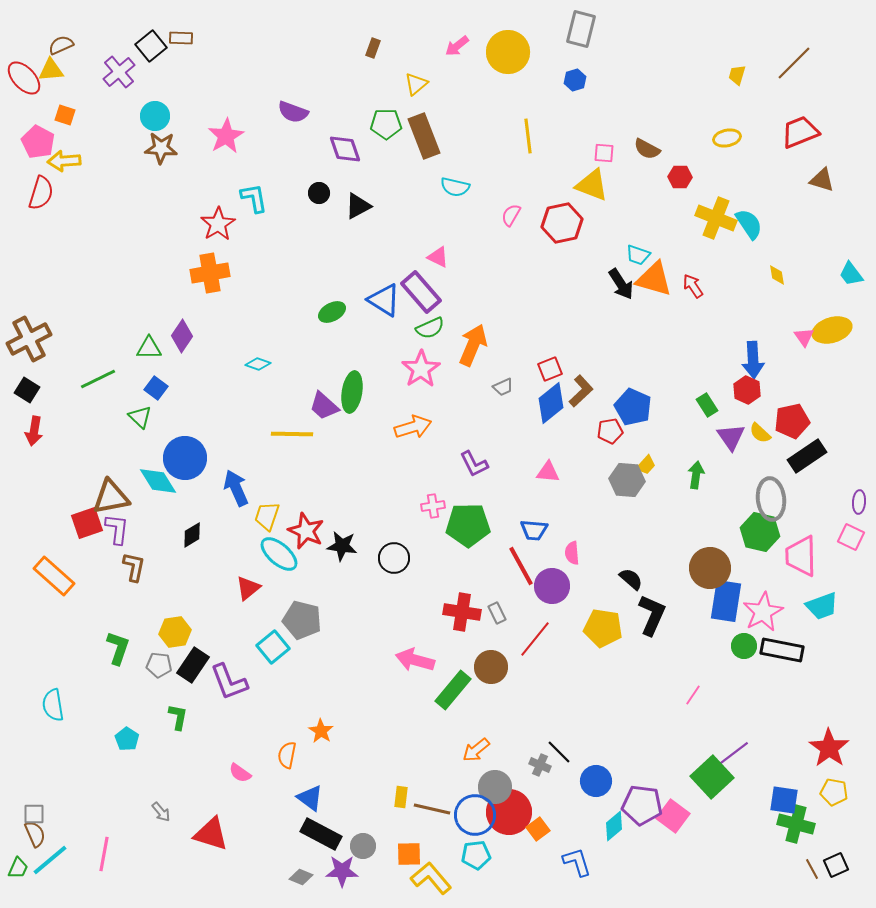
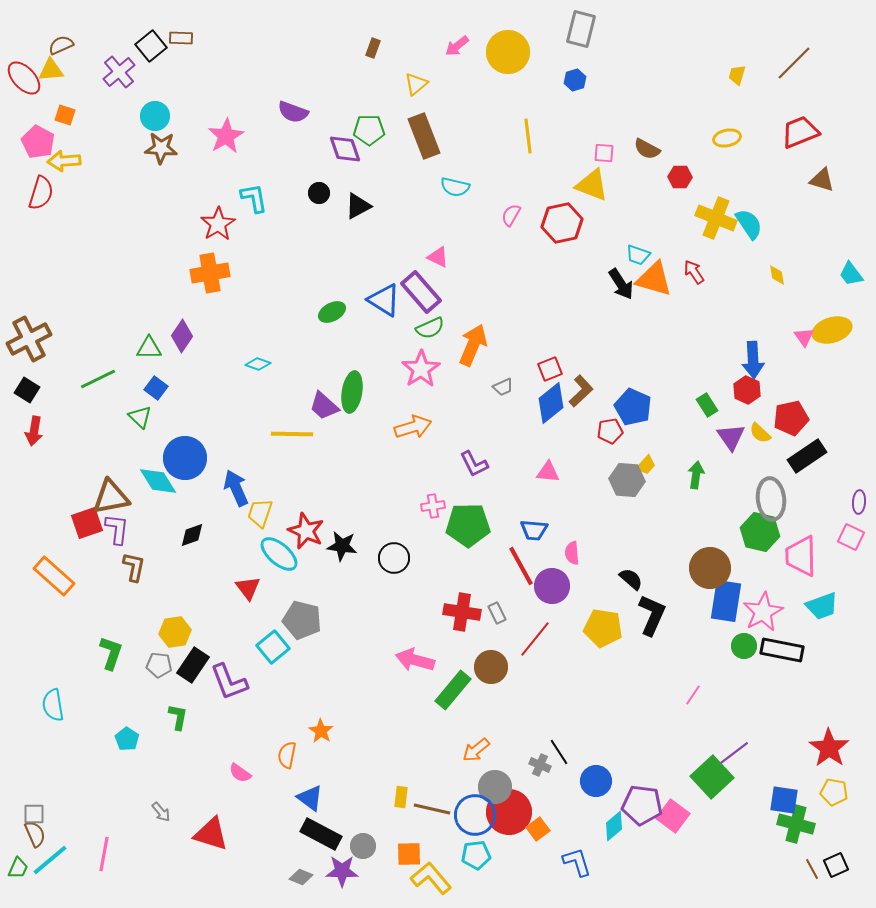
green pentagon at (386, 124): moved 17 px left, 6 px down
red arrow at (693, 286): moved 1 px right, 14 px up
red pentagon at (792, 421): moved 1 px left, 3 px up
yellow trapezoid at (267, 516): moved 7 px left, 3 px up
black diamond at (192, 535): rotated 12 degrees clockwise
red triangle at (248, 588): rotated 28 degrees counterclockwise
green L-shape at (118, 648): moved 7 px left, 5 px down
black line at (559, 752): rotated 12 degrees clockwise
